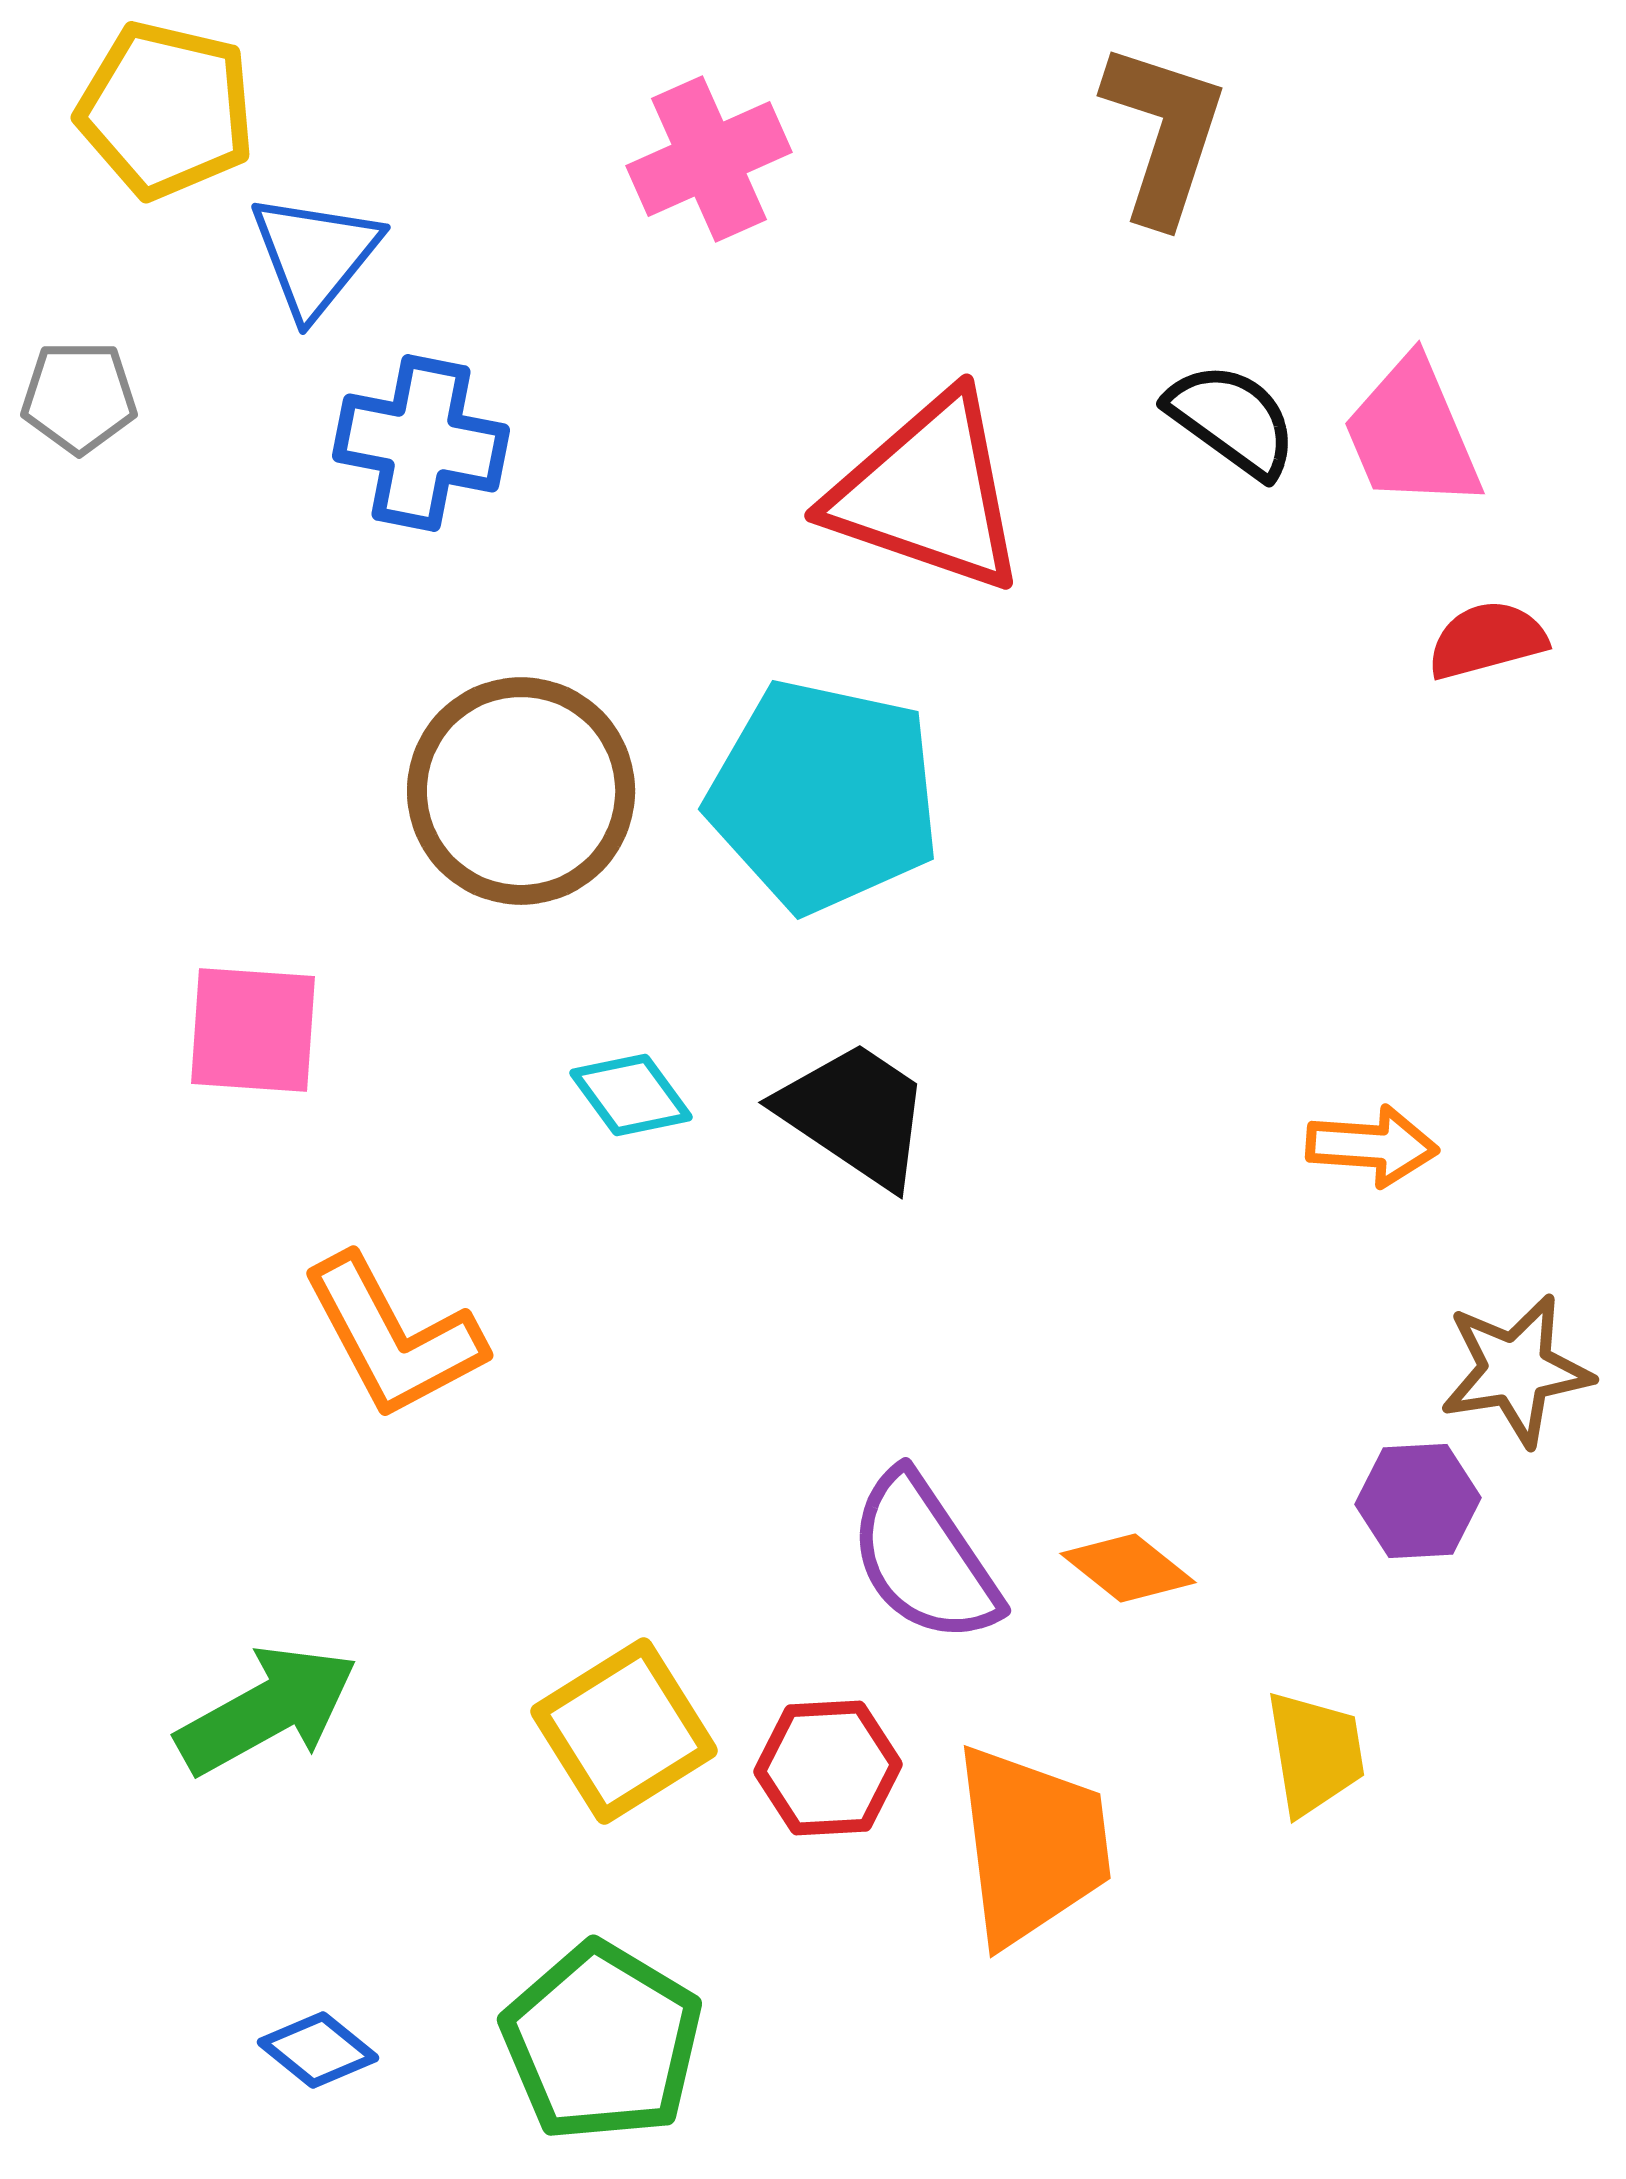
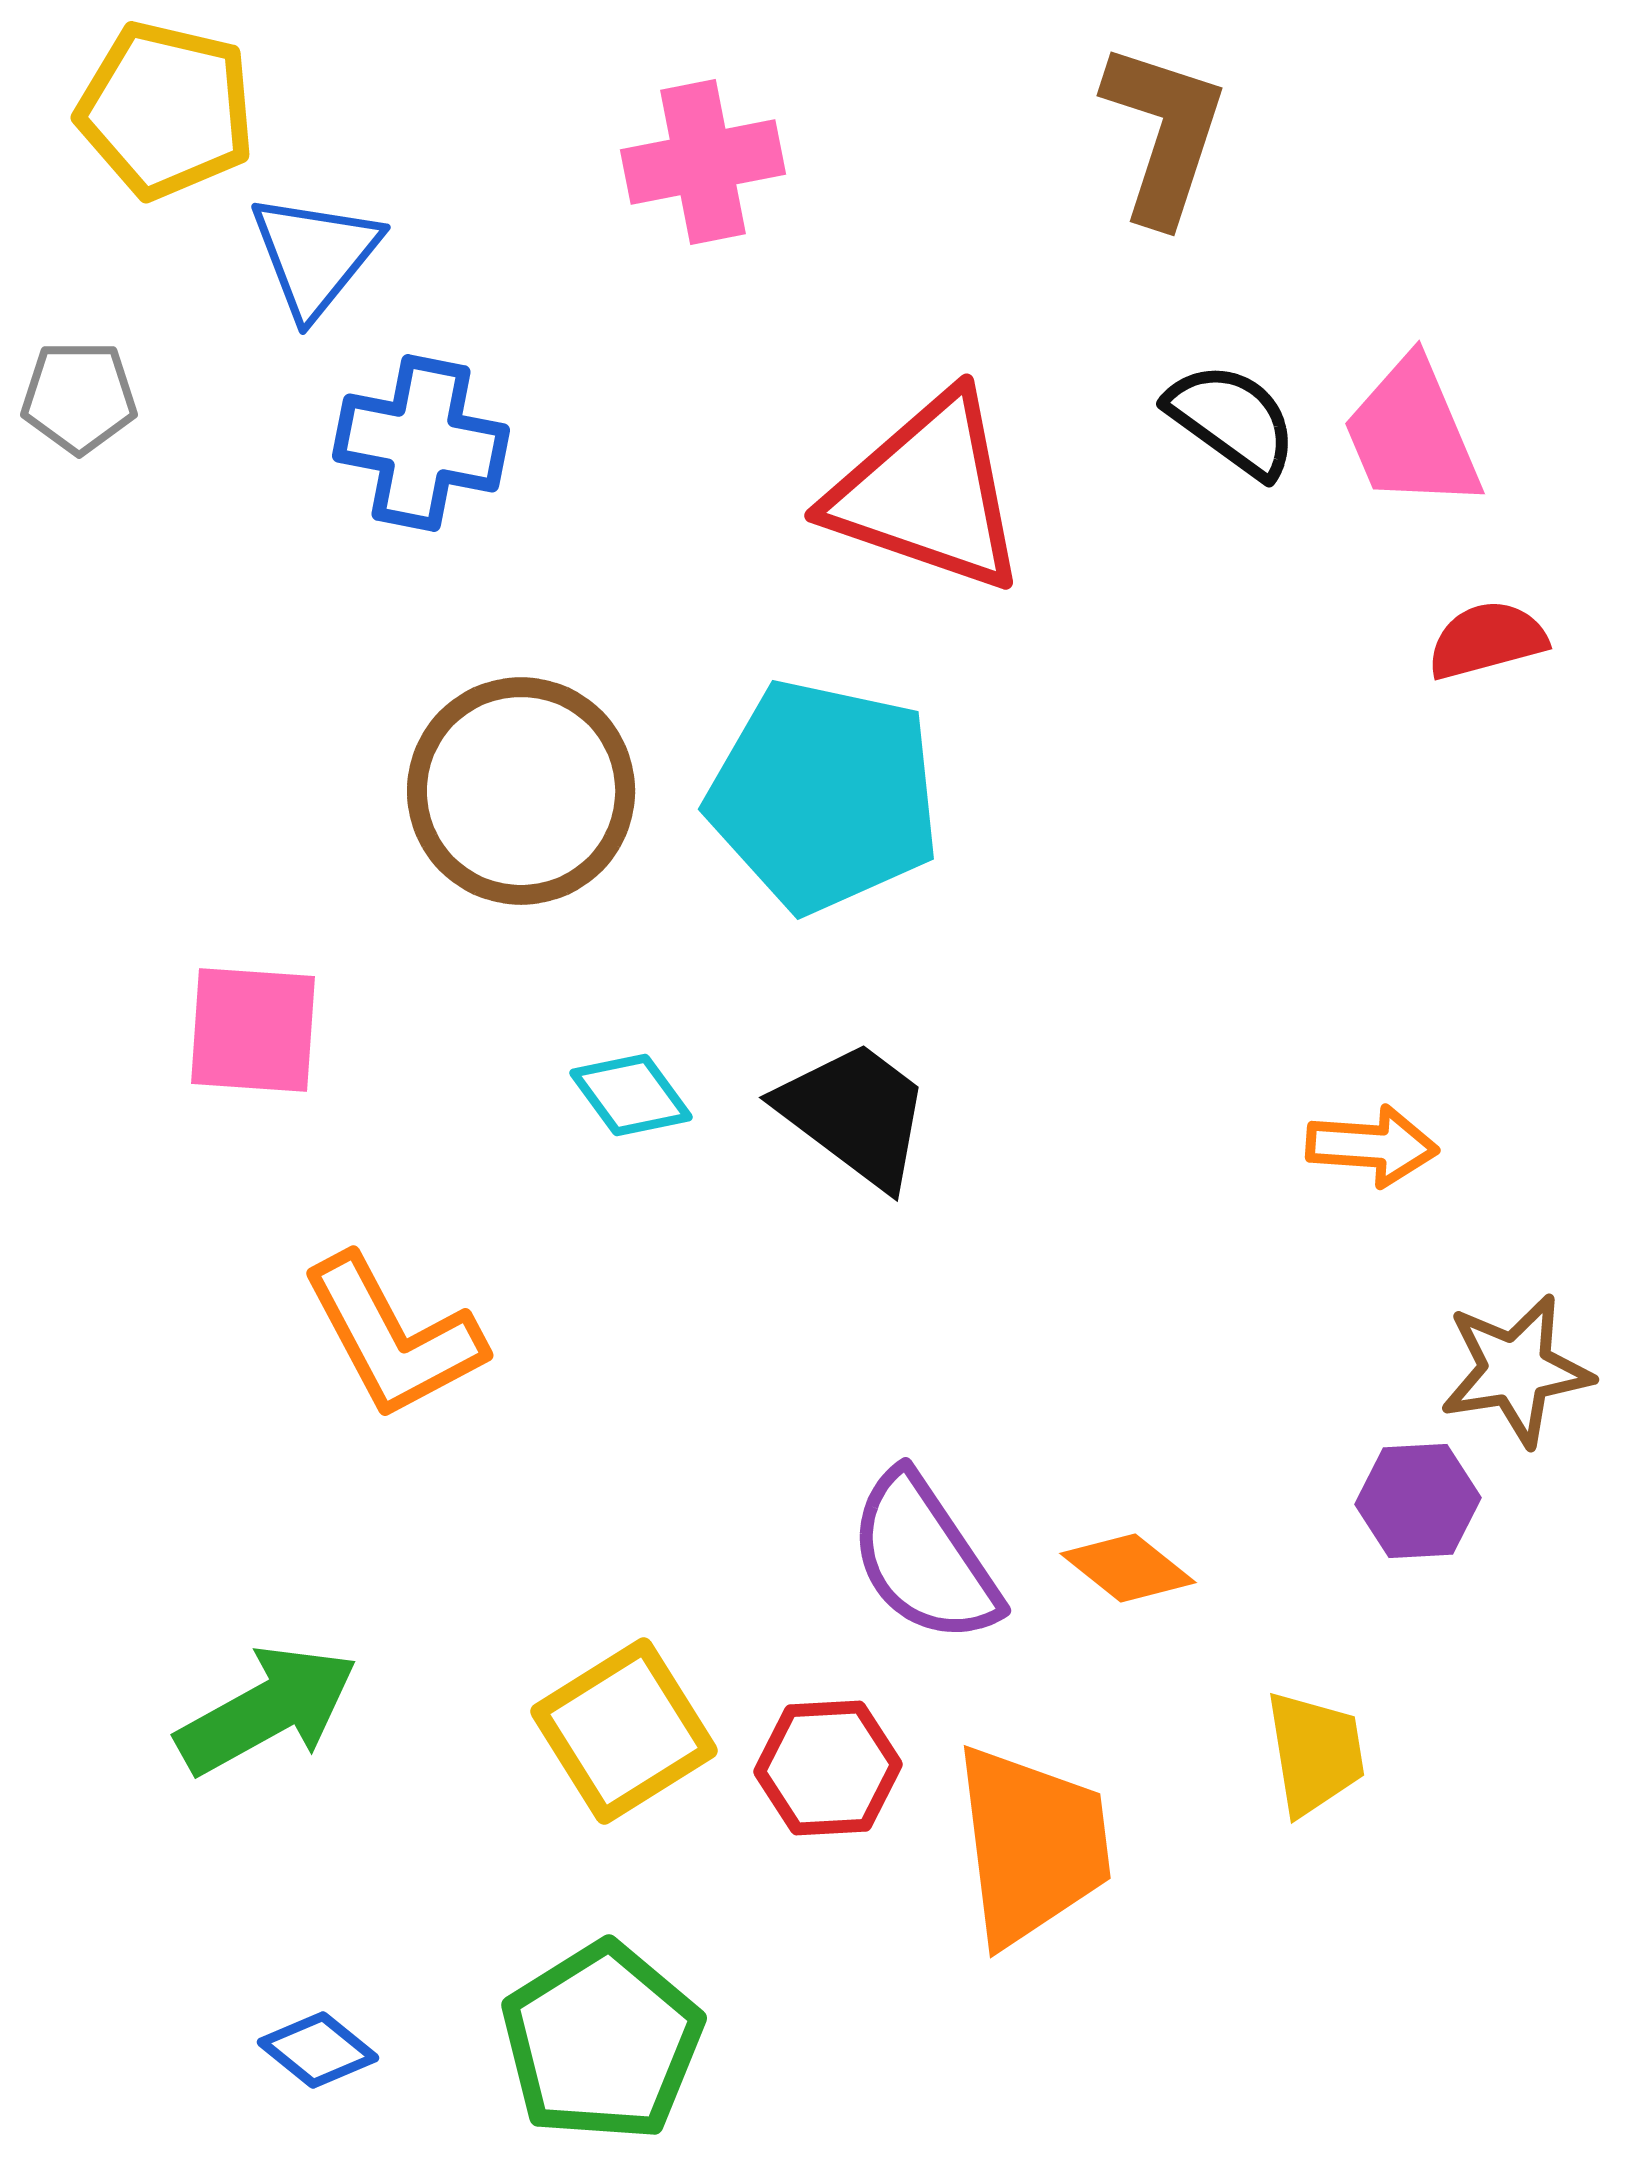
pink cross: moved 6 px left, 3 px down; rotated 13 degrees clockwise
black trapezoid: rotated 3 degrees clockwise
green pentagon: rotated 9 degrees clockwise
